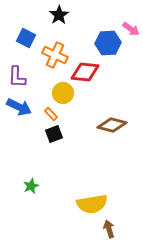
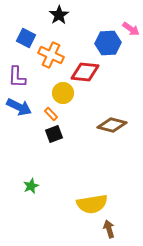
orange cross: moved 4 px left
